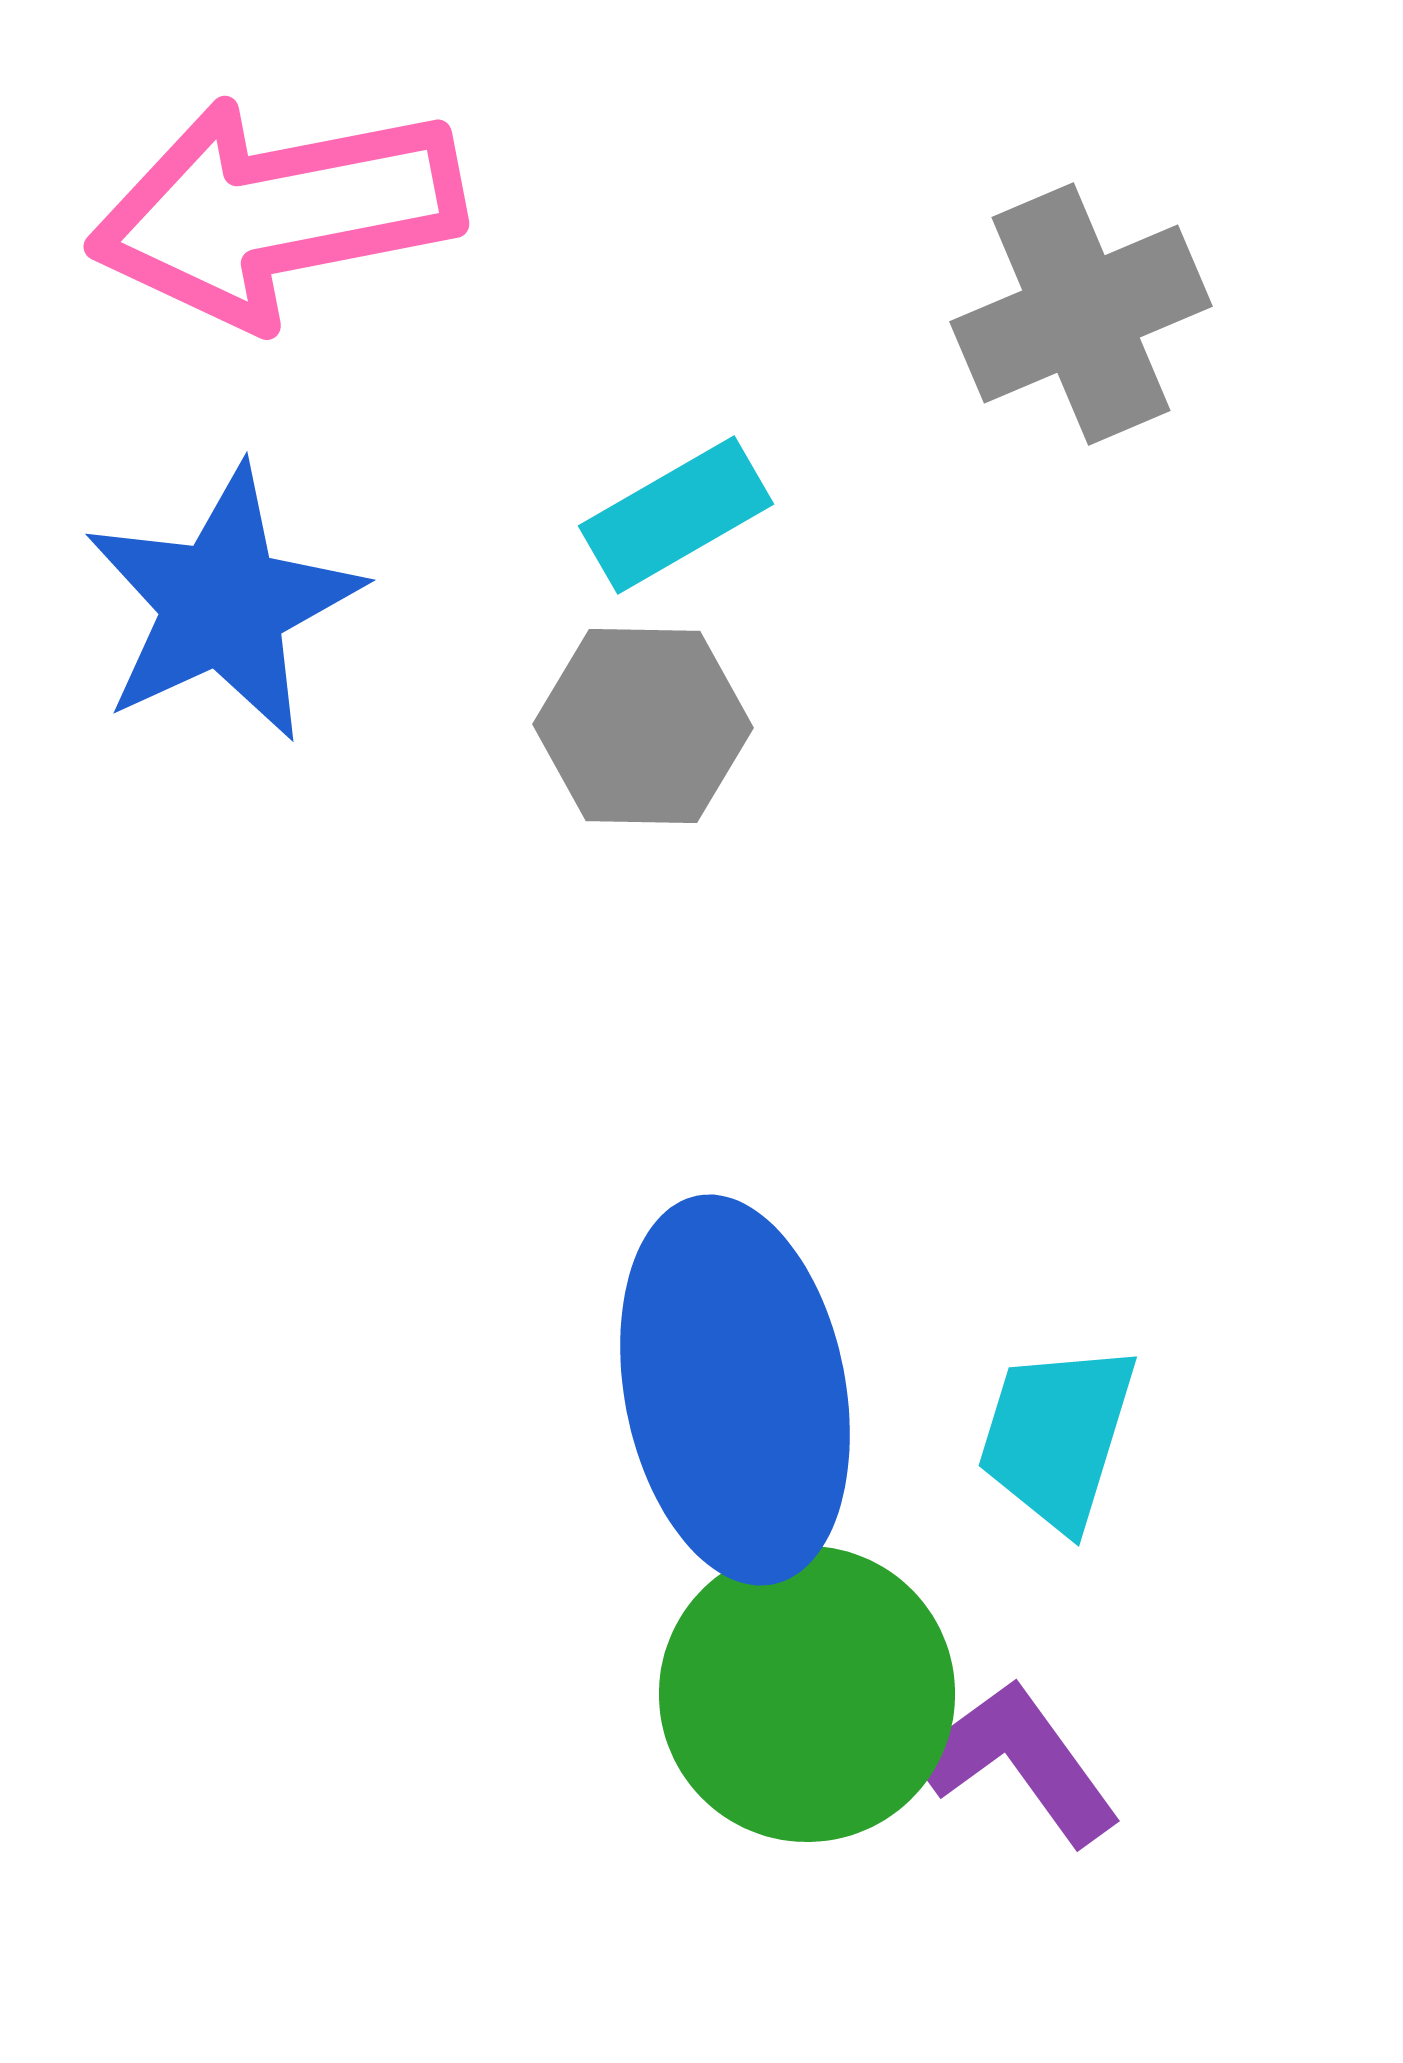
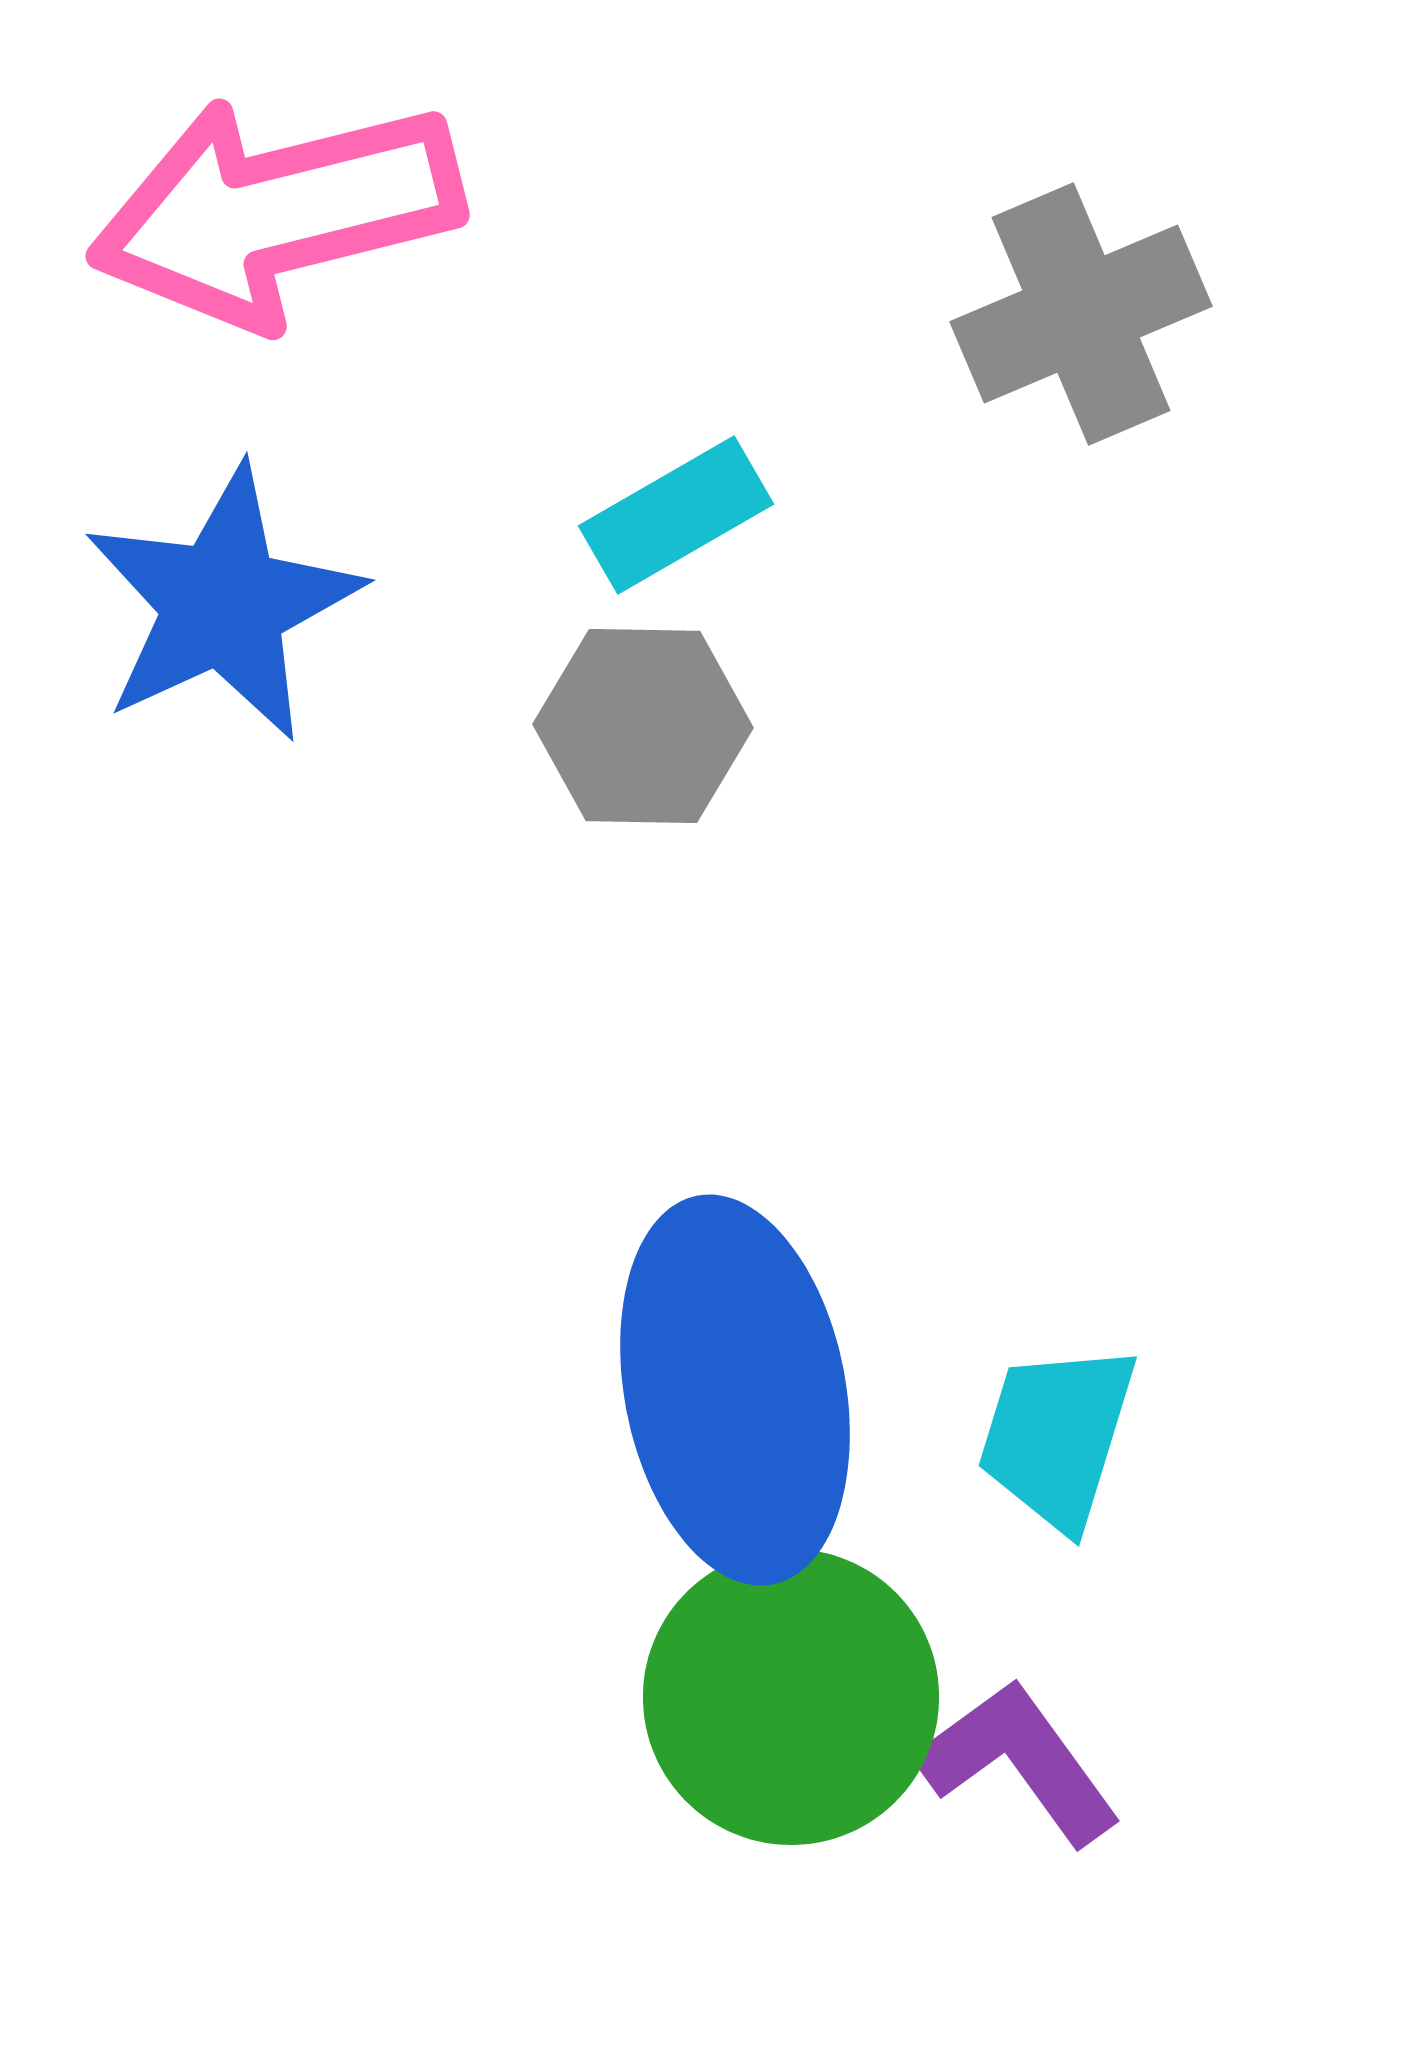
pink arrow: rotated 3 degrees counterclockwise
green circle: moved 16 px left, 3 px down
